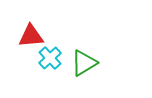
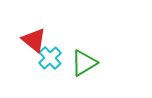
red triangle: moved 3 px right, 4 px down; rotated 44 degrees clockwise
